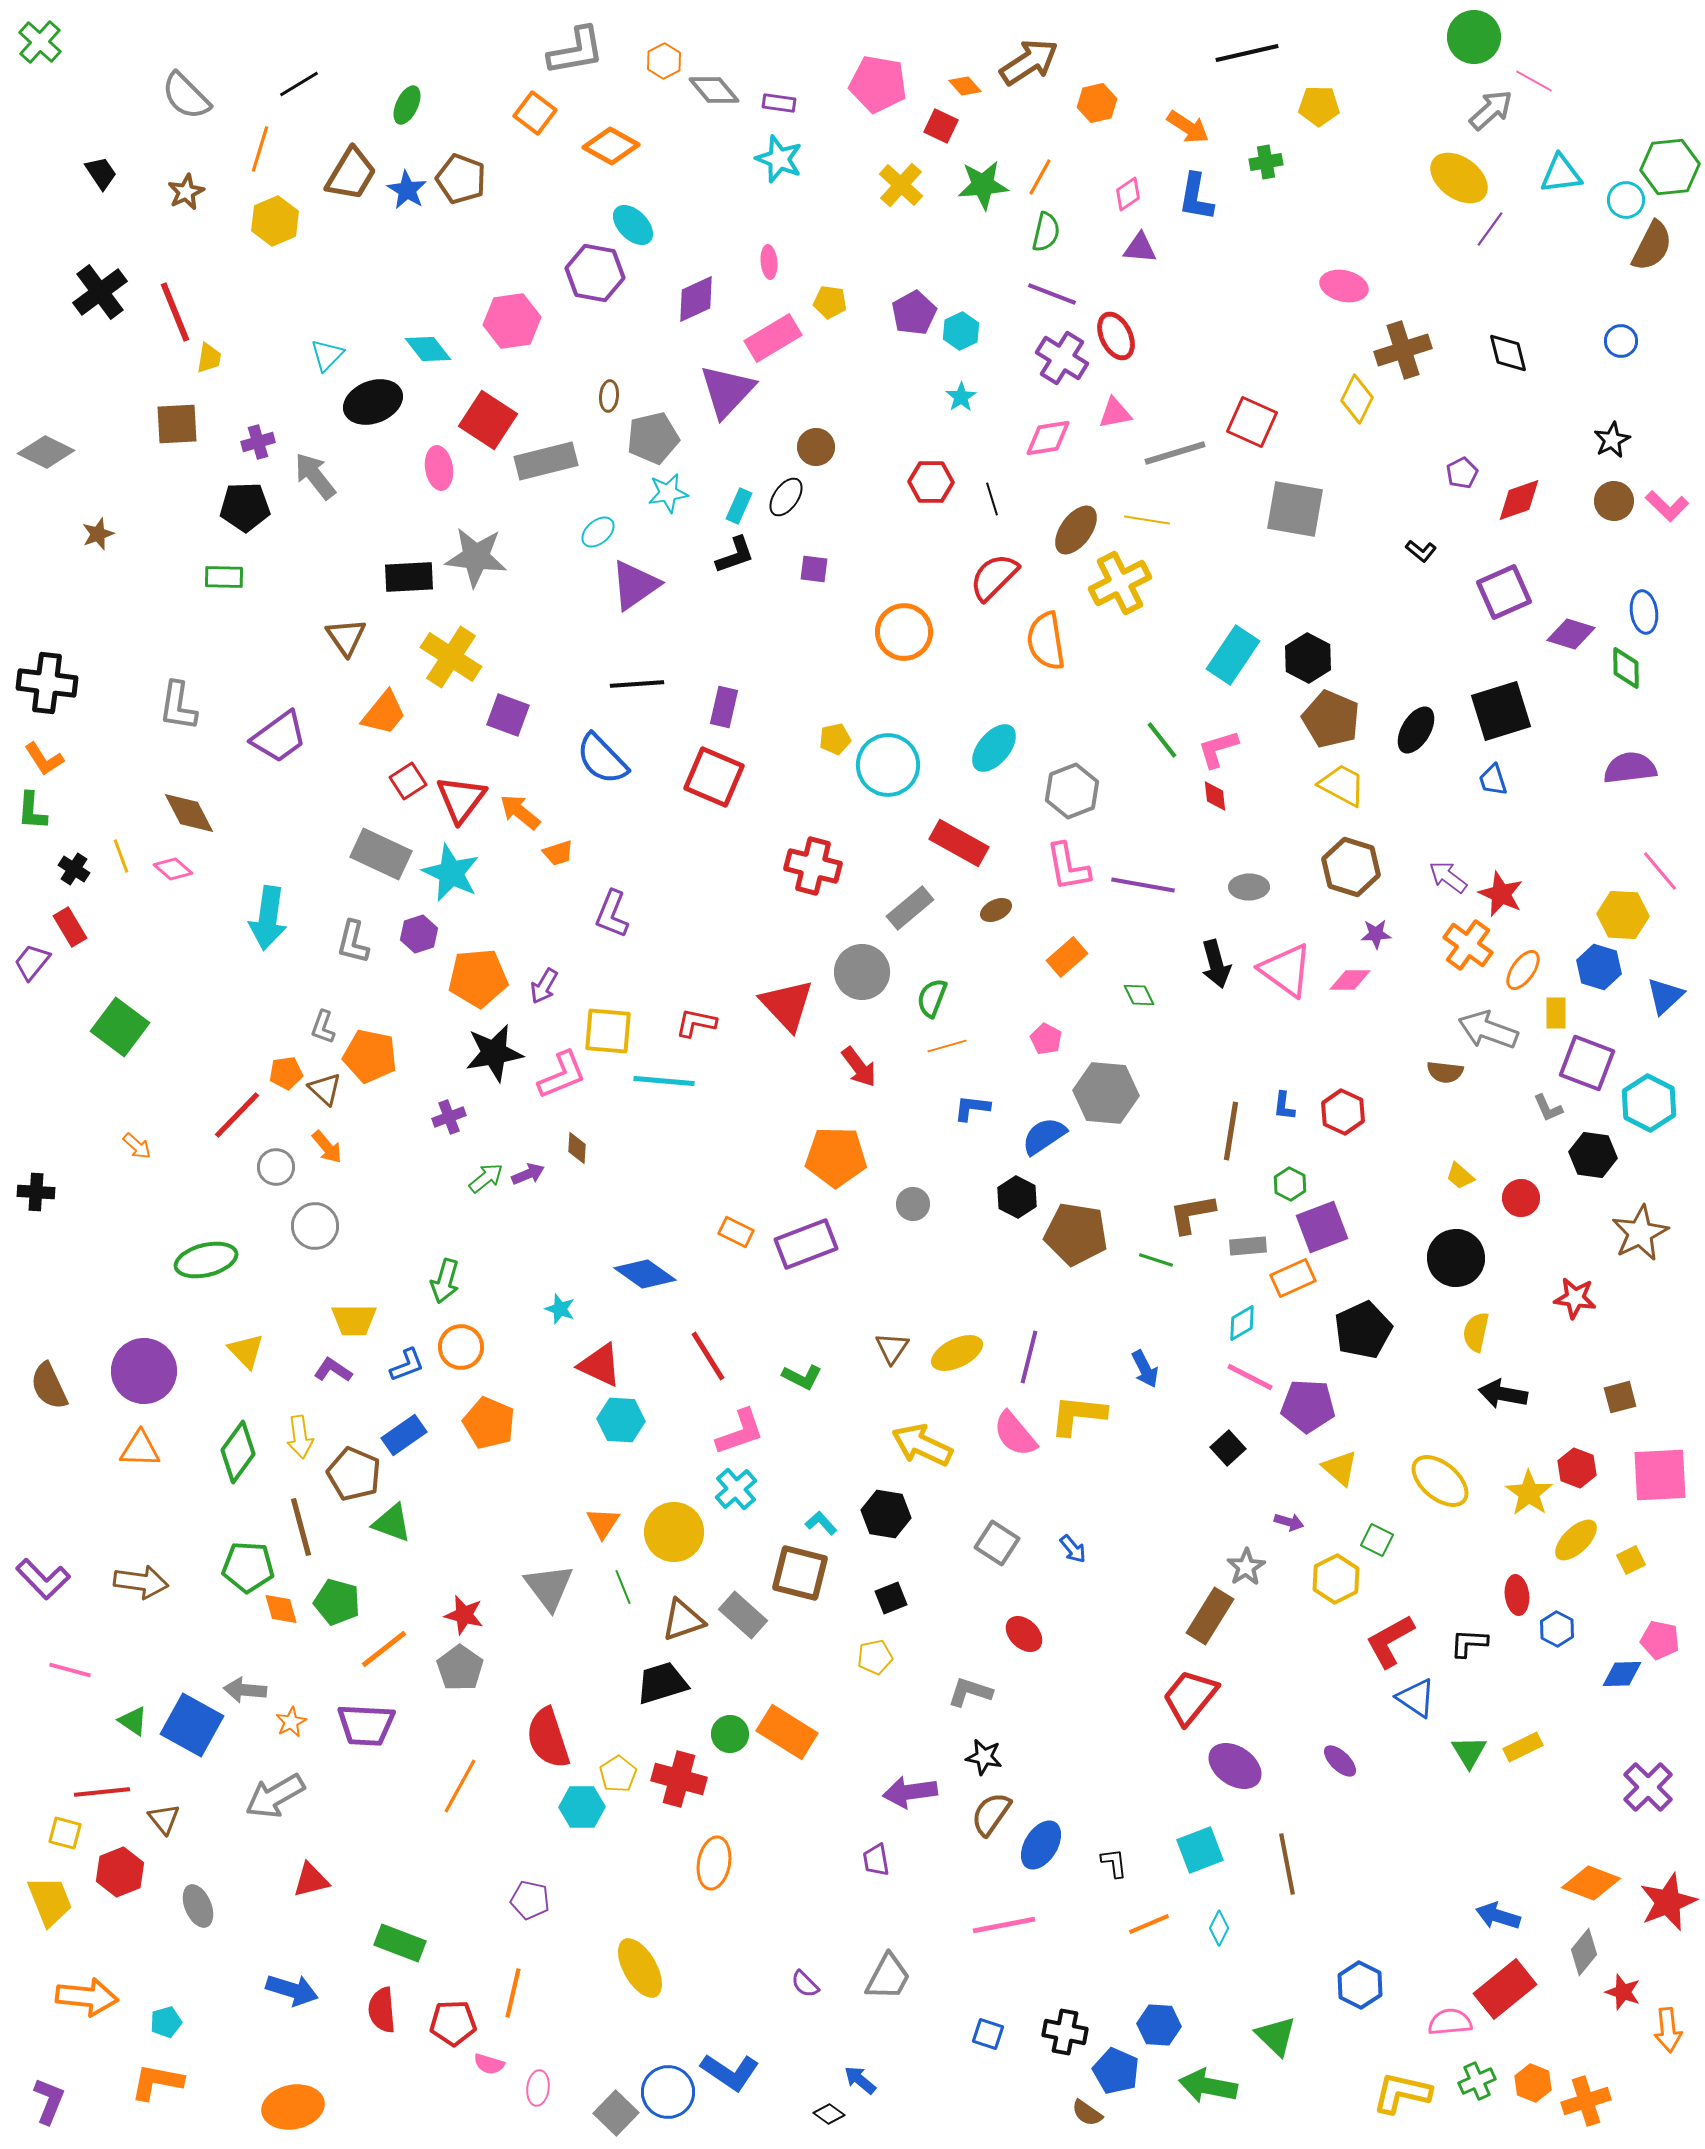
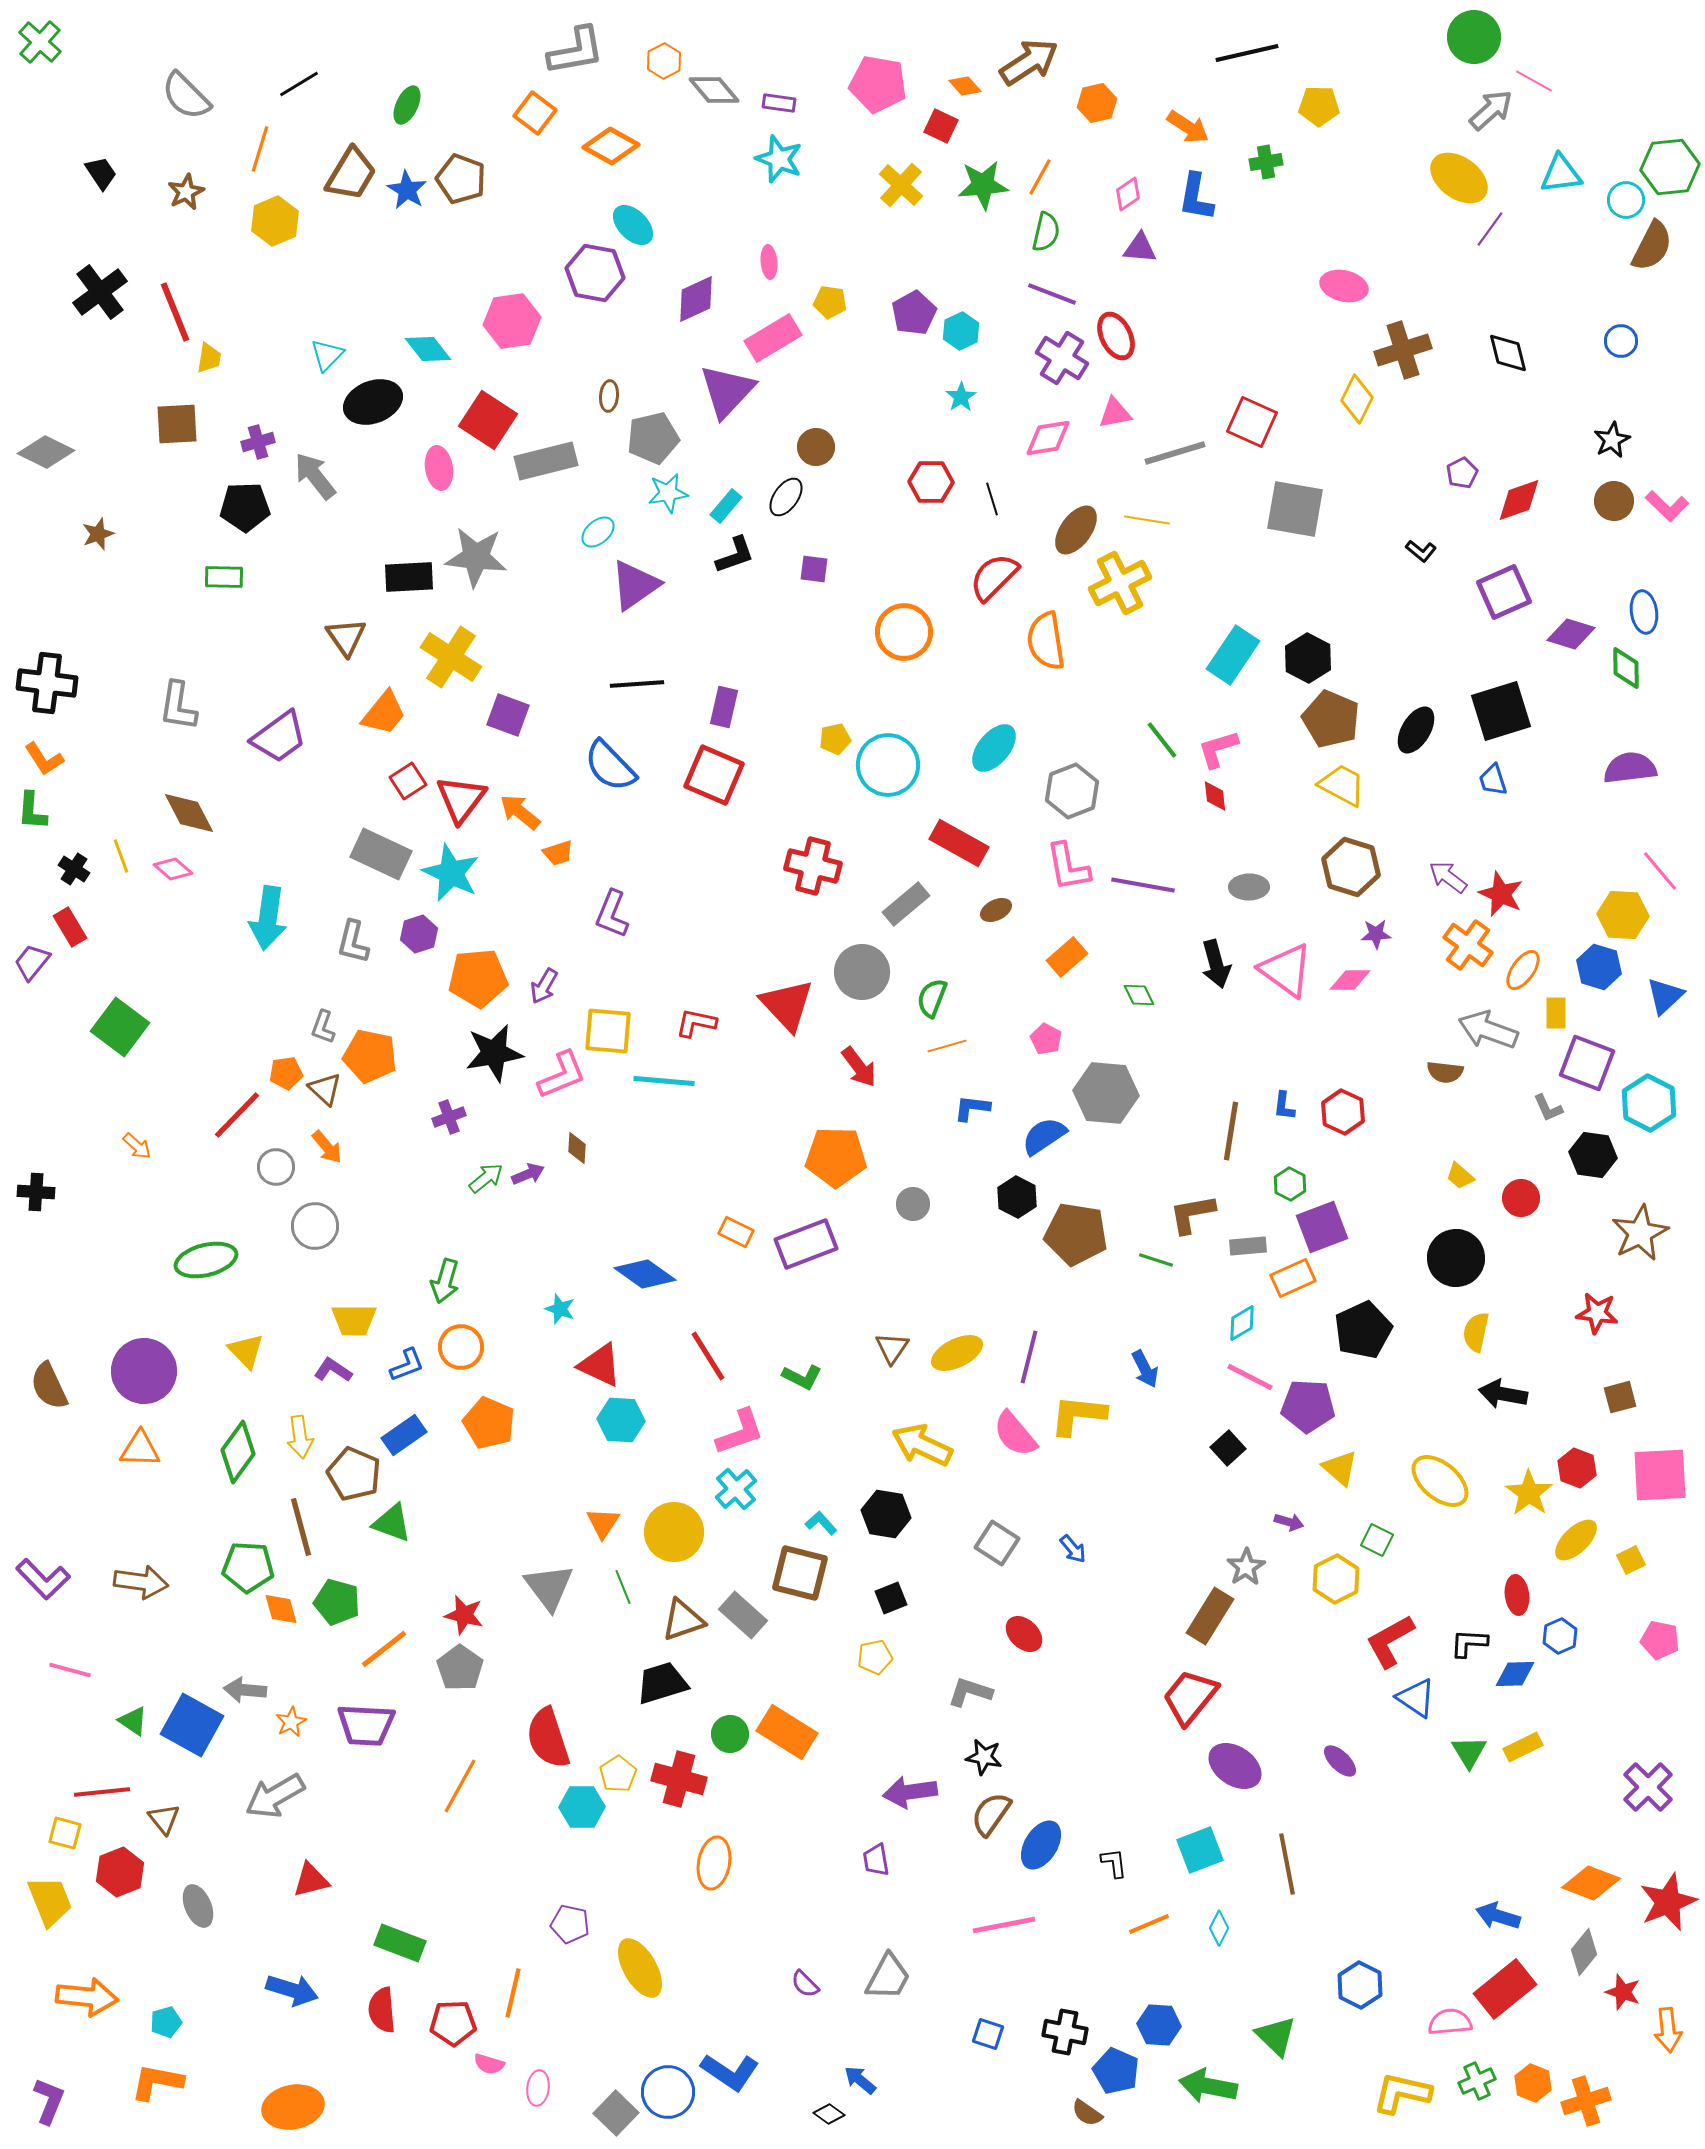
cyan rectangle at (739, 506): moved 13 px left; rotated 16 degrees clockwise
blue semicircle at (602, 759): moved 8 px right, 7 px down
red square at (714, 777): moved 2 px up
gray rectangle at (910, 908): moved 4 px left, 4 px up
red star at (1575, 1298): moved 22 px right, 15 px down
blue hexagon at (1557, 1629): moved 3 px right, 7 px down; rotated 8 degrees clockwise
blue diamond at (1622, 1674): moved 107 px left
purple pentagon at (530, 1900): moved 40 px right, 24 px down
